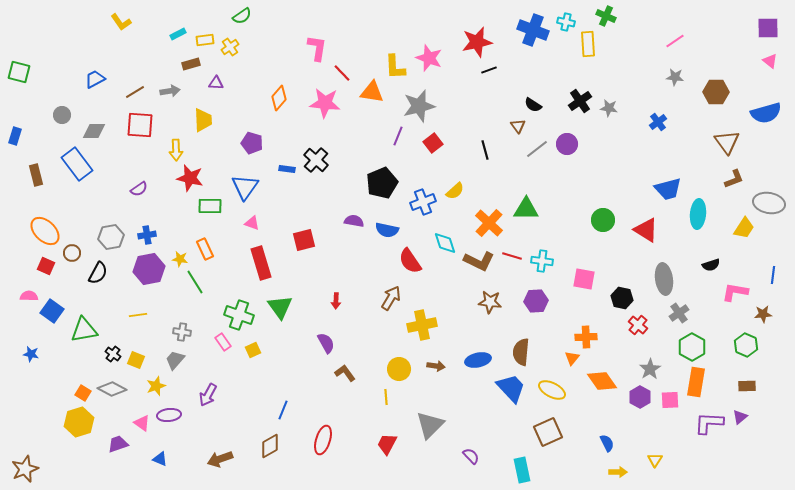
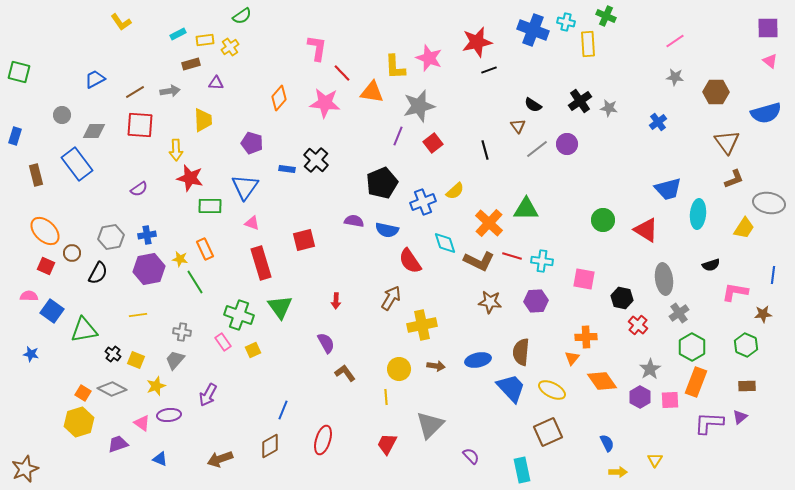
orange rectangle at (696, 382): rotated 12 degrees clockwise
